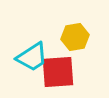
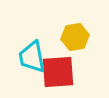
cyan trapezoid: rotated 112 degrees clockwise
